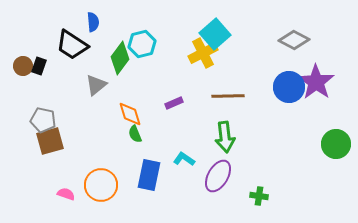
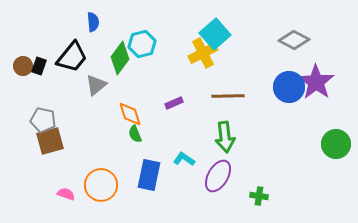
black trapezoid: moved 12 px down; rotated 84 degrees counterclockwise
